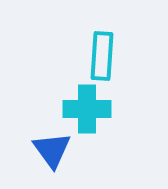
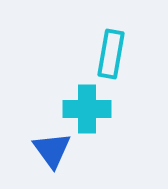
cyan rectangle: moved 9 px right, 2 px up; rotated 6 degrees clockwise
